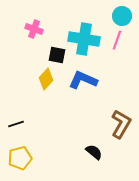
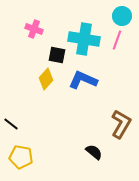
black line: moved 5 px left; rotated 56 degrees clockwise
yellow pentagon: moved 1 px right, 1 px up; rotated 25 degrees clockwise
